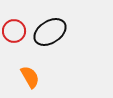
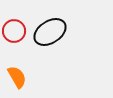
orange semicircle: moved 13 px left
